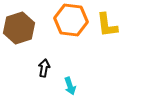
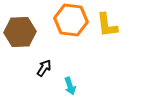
brown hexagon: moved 1 px right, 4 px down; rotated 16 degrees clockwise
black arrow: rotated 24 degrees clockwise
